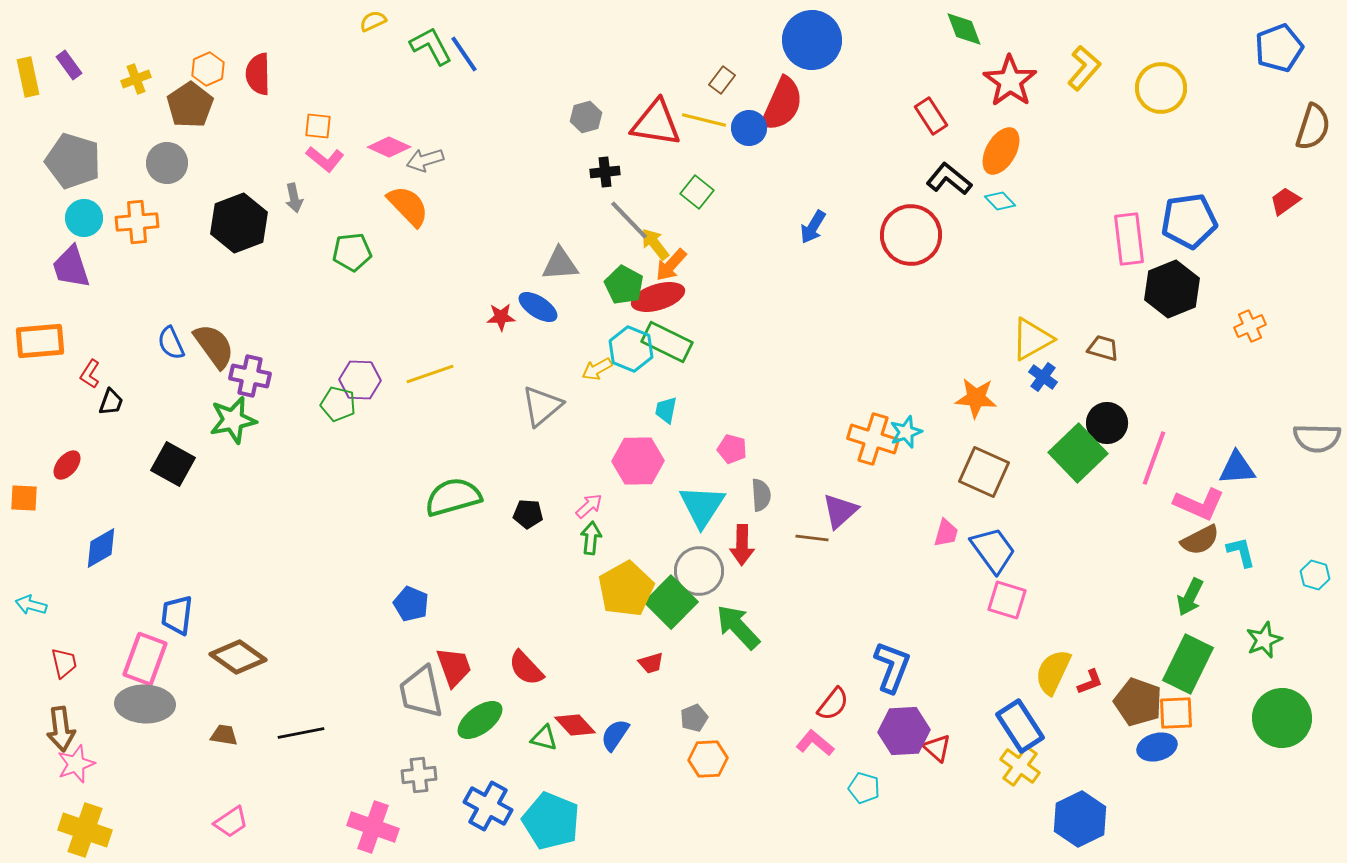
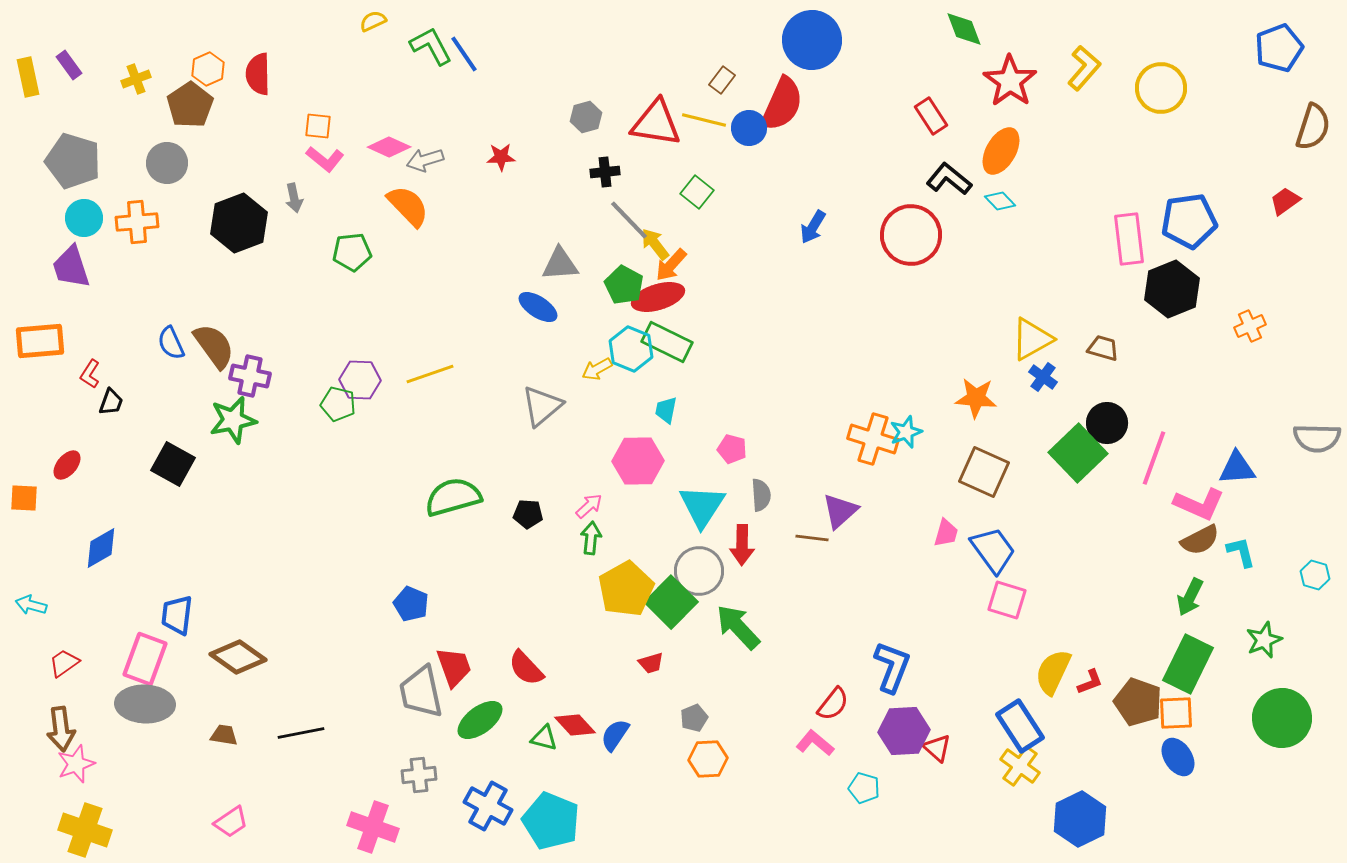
red star at (501, 317): moved 160 px up
red trapezoid at (64, 663): rotated 112 degrees counterclockwise
blue ellipse at (1157, 747): moved 21 px right, 10 px down; rotated 72 degrees clockwise
